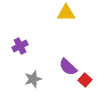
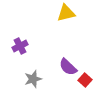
yellow triangle: rotated 12 degrees counterclockwise
